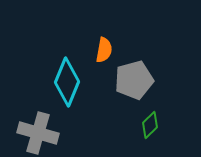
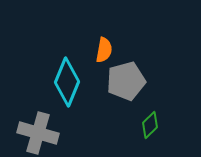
gray pentagon: moved 8 px left, 1 px down
